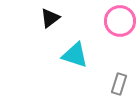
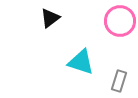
cyan triangle: moved 6 px right, 7 px down
gray rectangle: moved 3 px up
